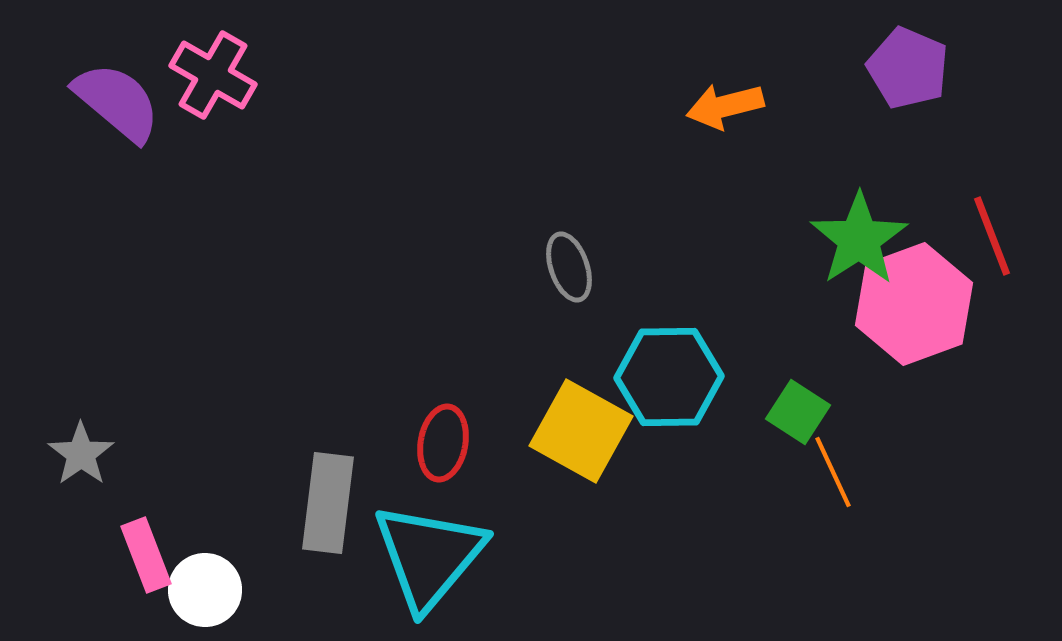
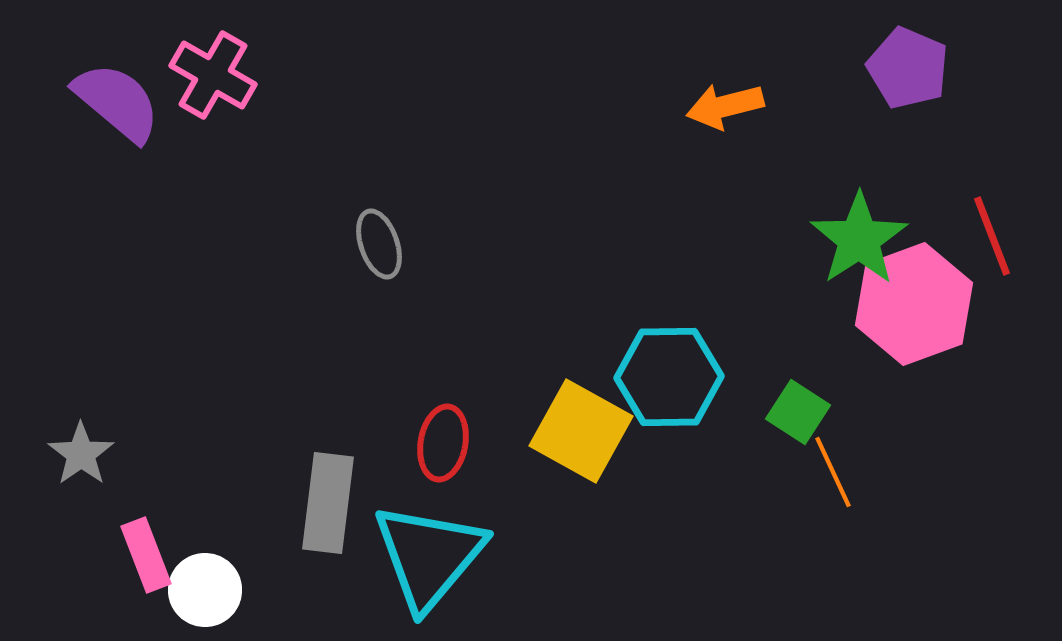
gray ellipse: moved 190 px left, 23 px up
